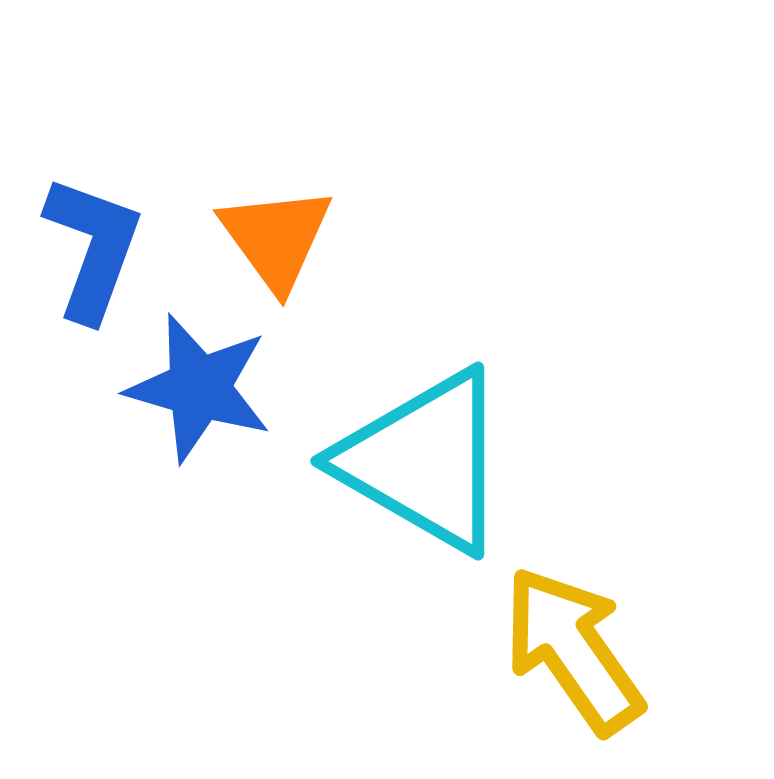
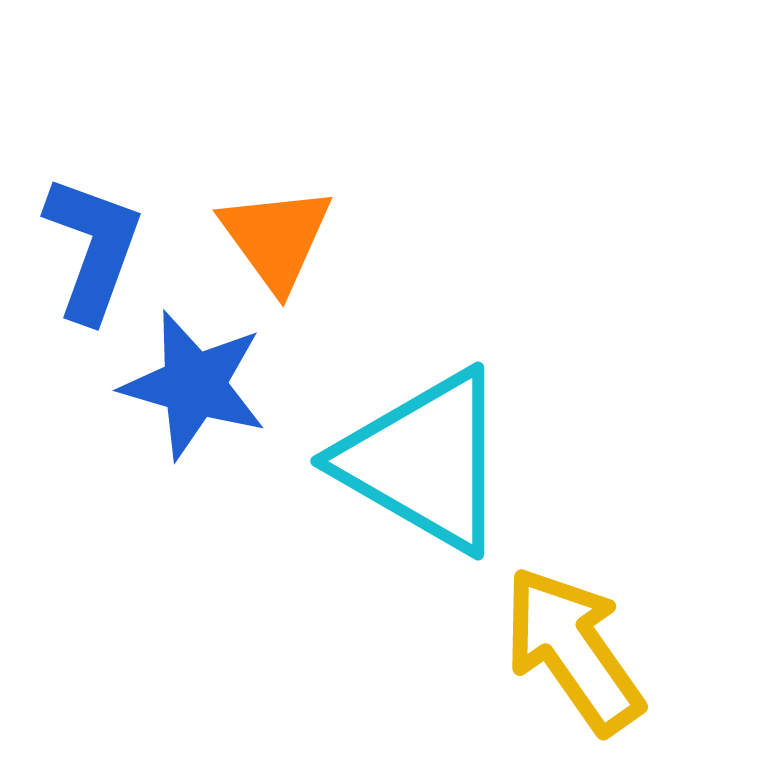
blue star: moved 5 px left, 3 px up
